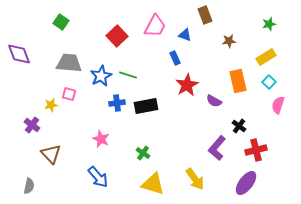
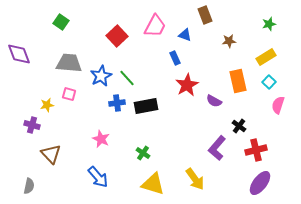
green line: moved 1 px left, 3 px down; rotated 30 degrees clockwise
yellow star: moved 4 px left
purple cross: rotated 21 degrees counterclockwise
purple ellipse: moved 14 px right
